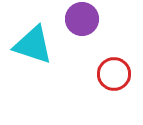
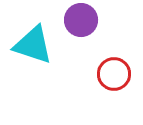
purple circle: moved 1 px left, 1 px down
